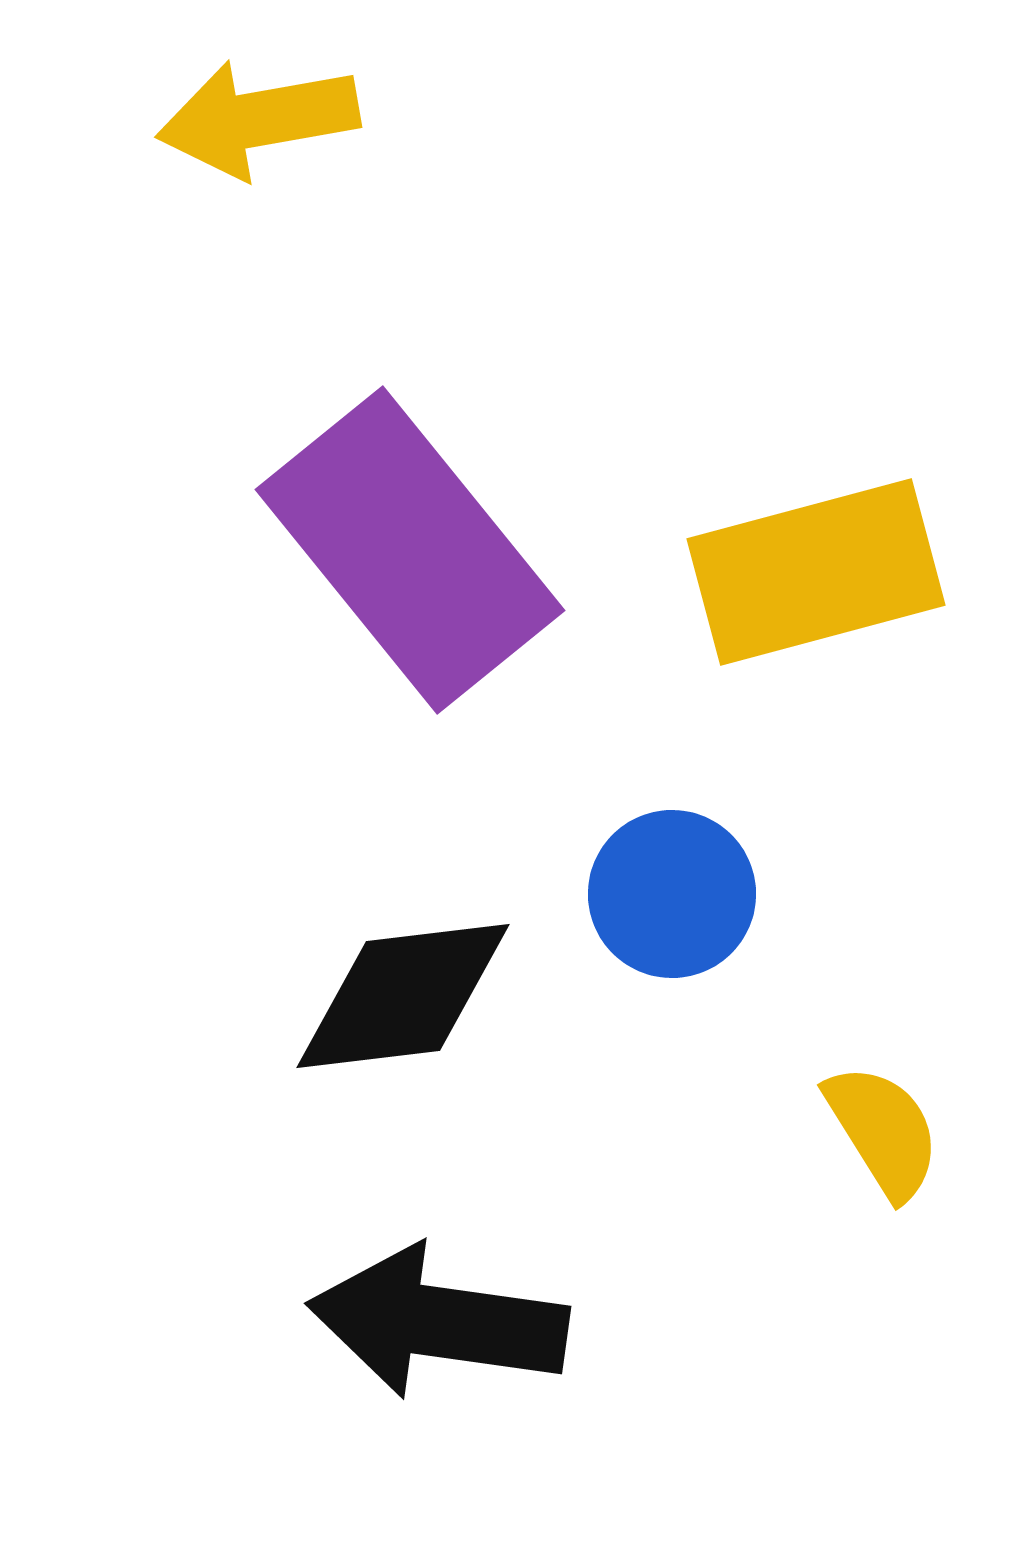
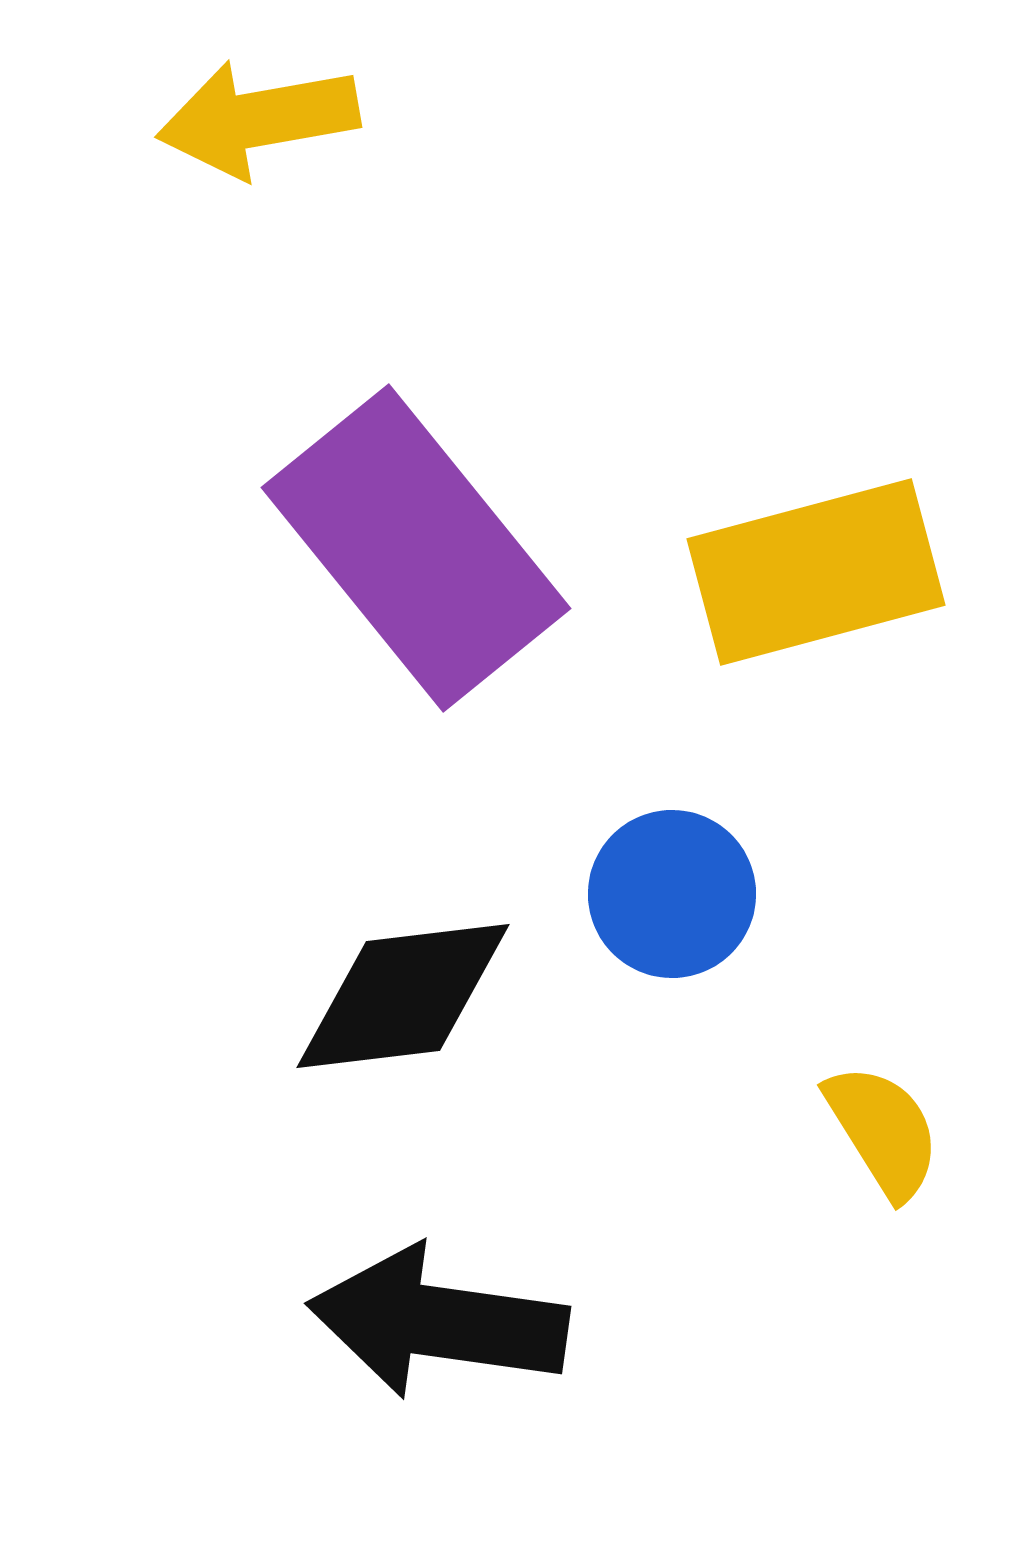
purple rectangle: moved 6 px right, 2 px up
